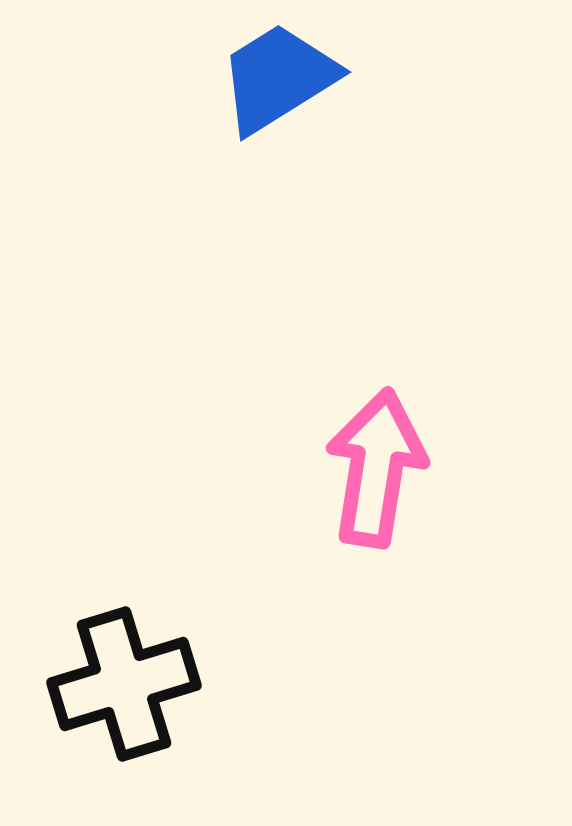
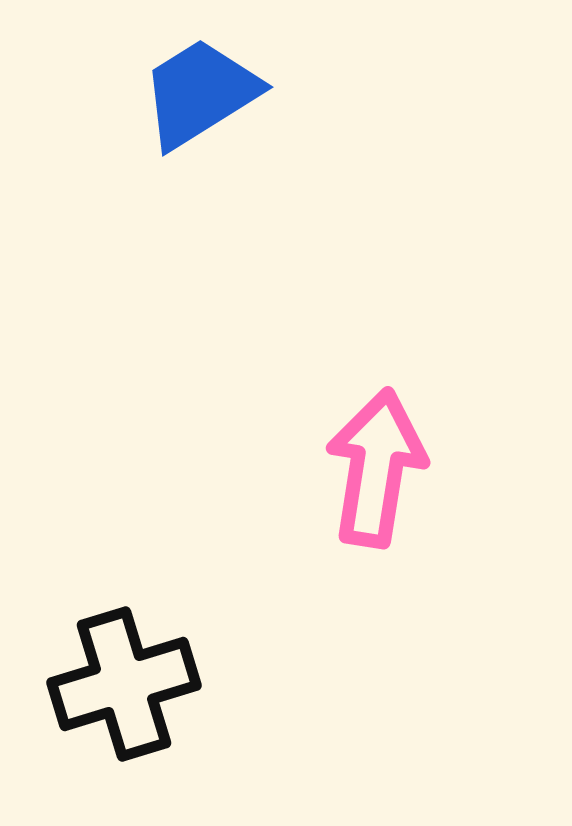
blue trapezoid: moved 78 px left, 15 px down
